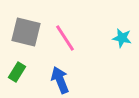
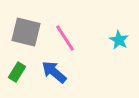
cyan star: moved 3 px left, 2 px down; rotated 18 degrees clockwise
blue arrow: moved 6 px left, 8 px up; rotated 28 degrees counterclockwise
